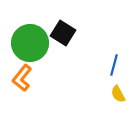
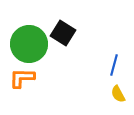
green circle: moved 1 px left, 1 px down
orange L-shape: rotated 52 degrees clockwise
